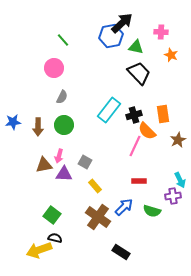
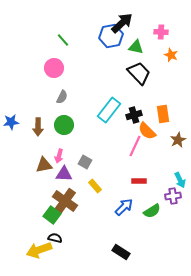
blue star: moved 2 px left
green semicircle: rotated 48 degrees counterclockwise
brown cross: moved 33 px left, 16 px up
